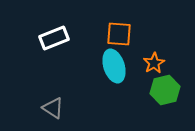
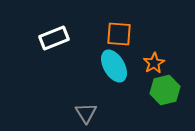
cyan ellipse: rotated 12 degrees counterclockwise
gray triangle: moved 33 px right, 5 px down; rotated 25 degrees clockwise
